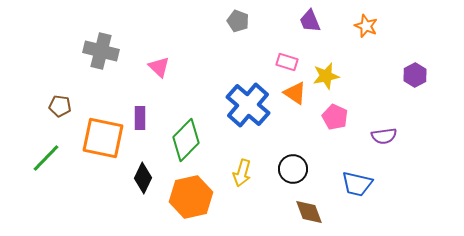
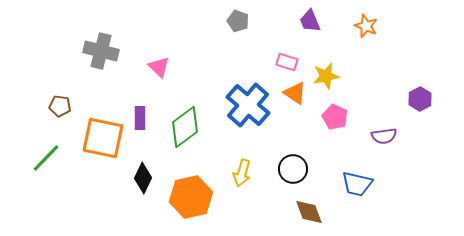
purple hexagon: moved 5 px right, 24 px down
green diamond: moved 1 px left, 13 px up; rotated 9 degrees clockwise
